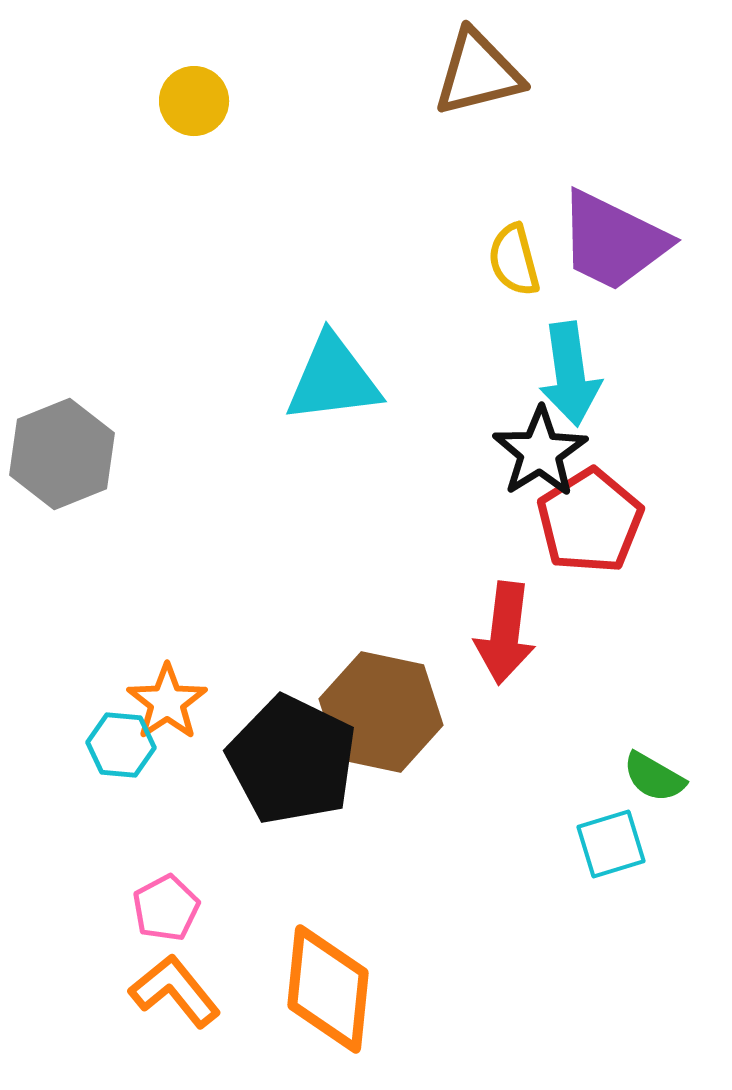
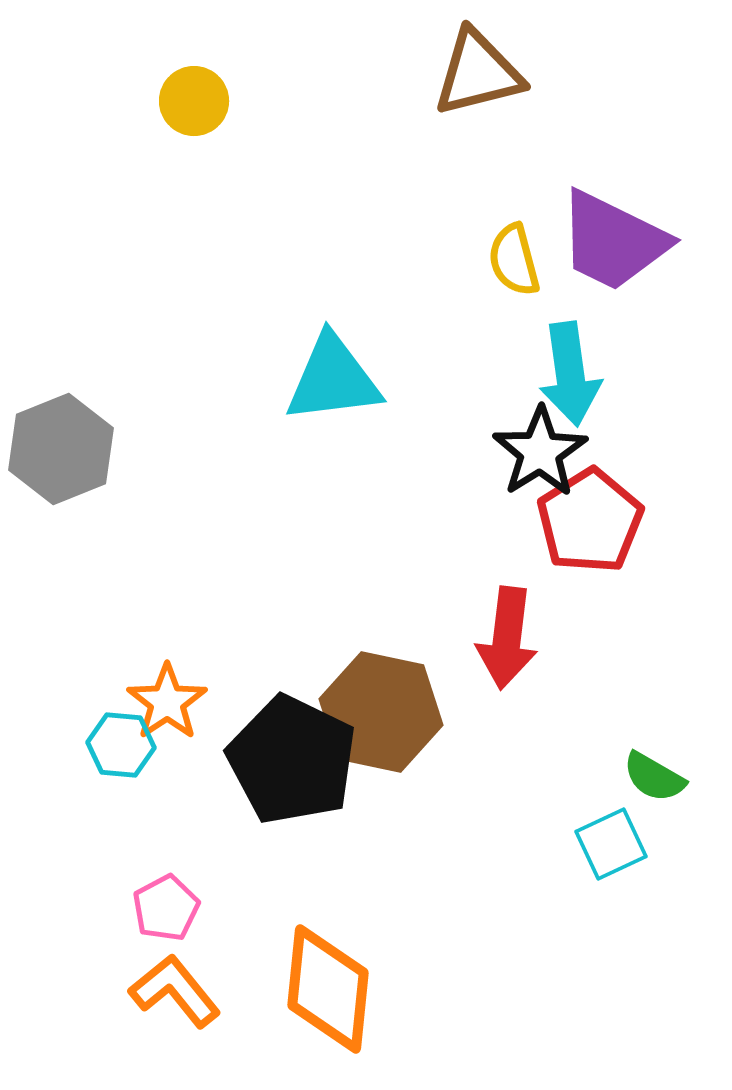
gray hexagon: moved 1 px left, 5 px up
red arrow: moved 2 px right, 5 px down
cyan square: rotated 8 degrees counterclockwise
